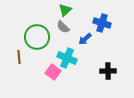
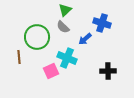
pink square: moved 2 px left, 1 px up; rotated 28 degrees clockwise
